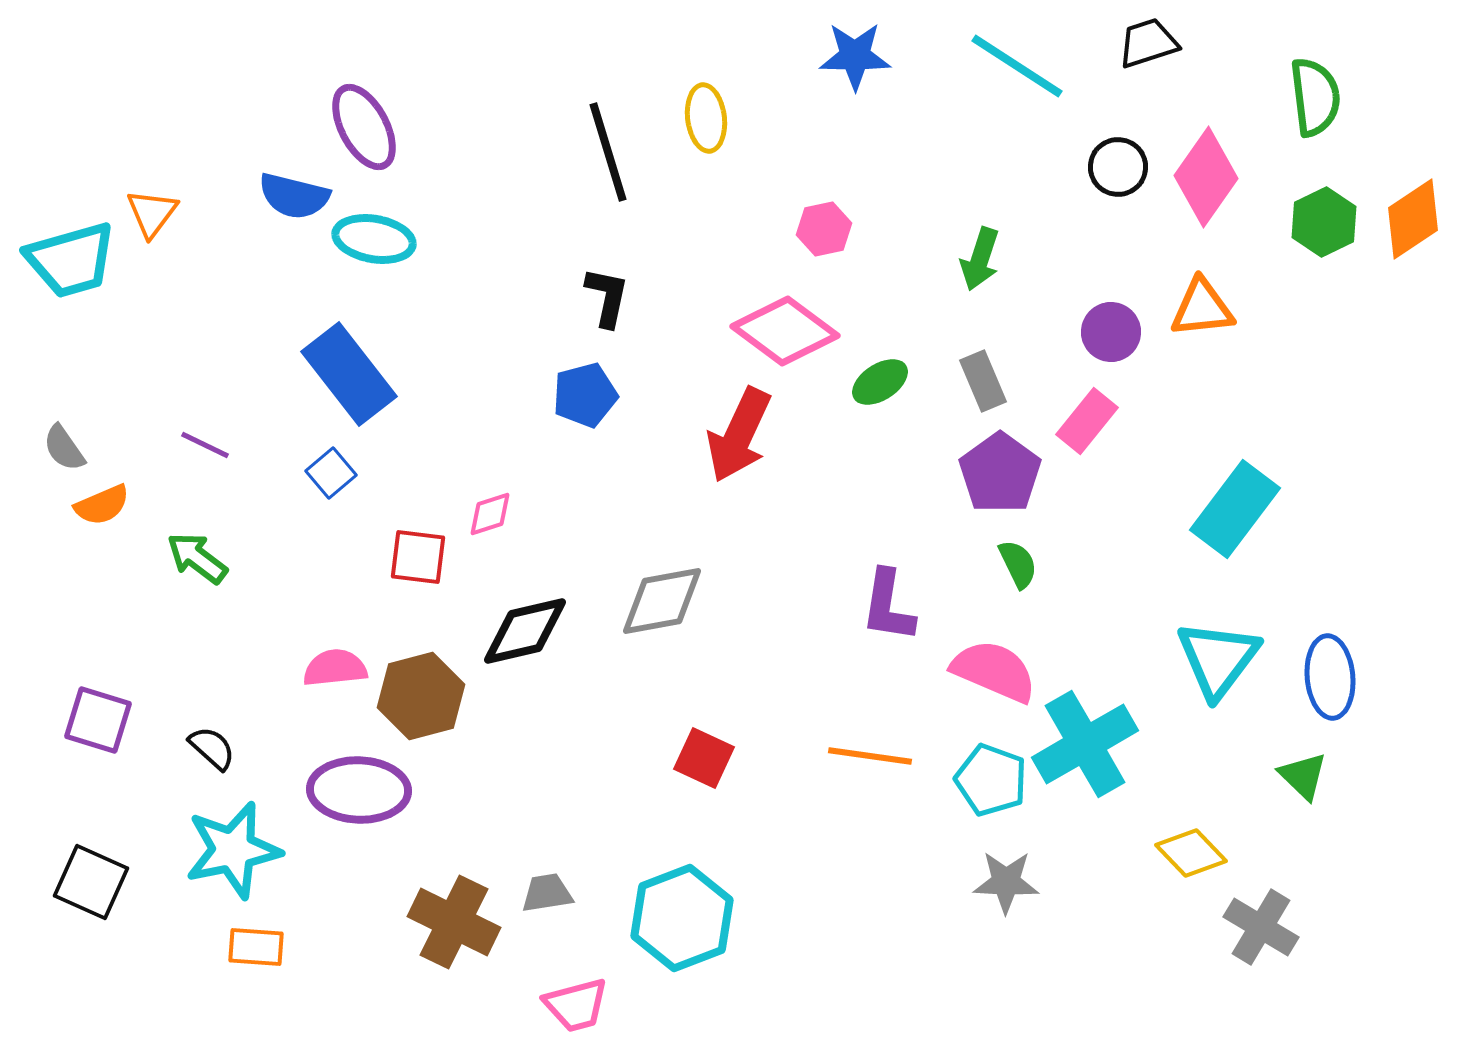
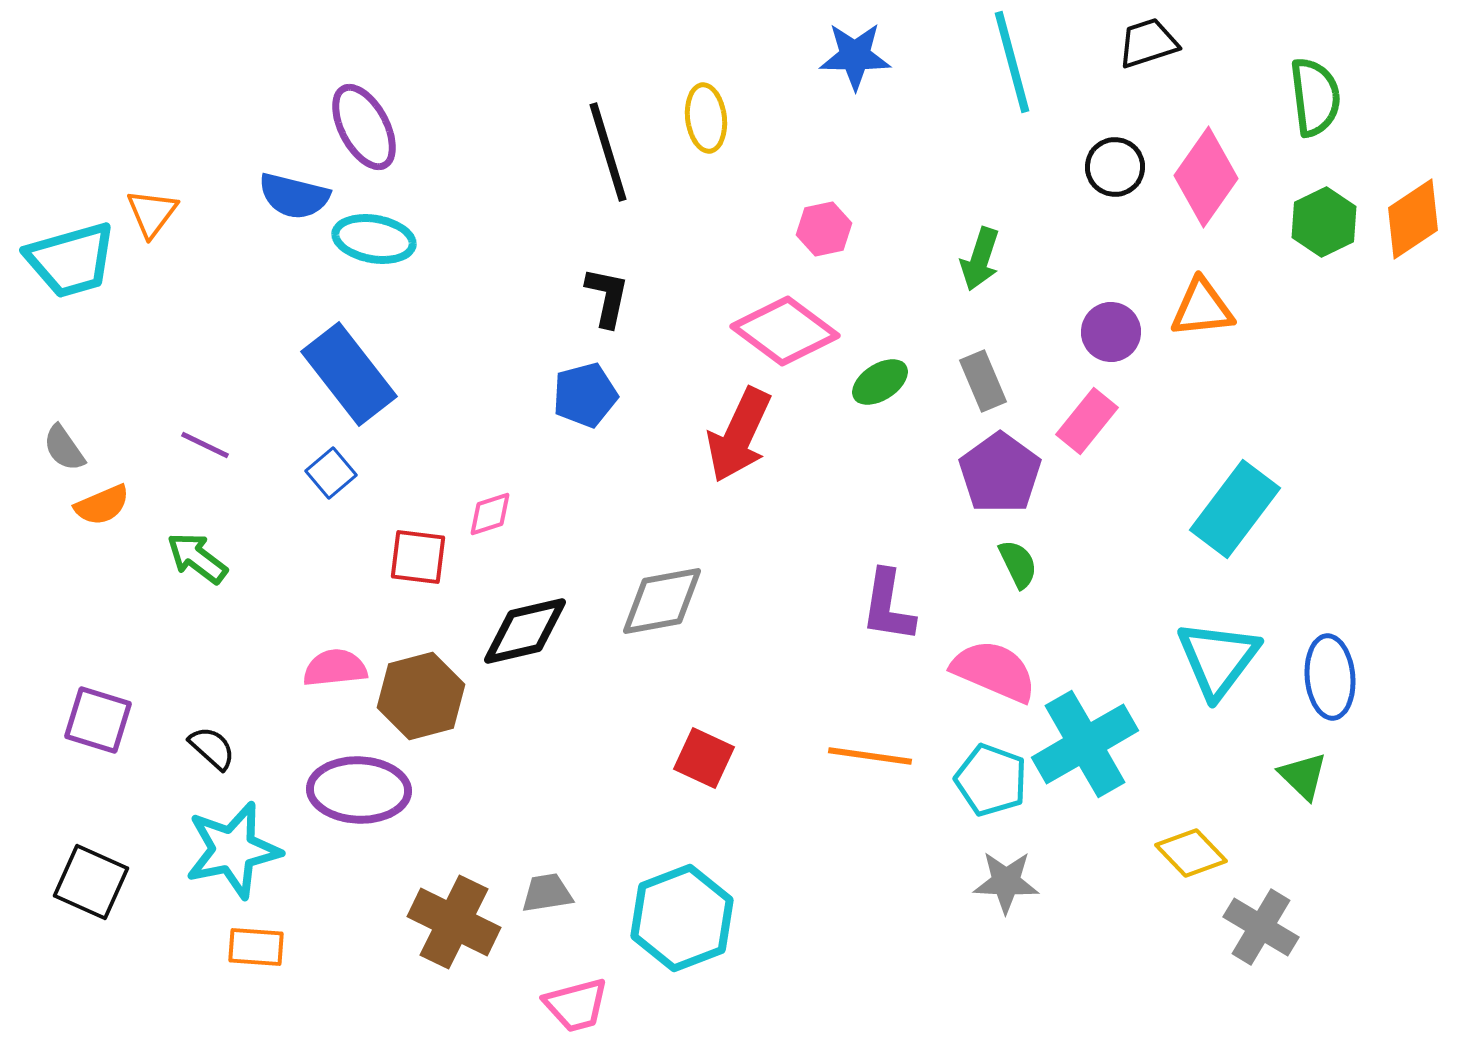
cyan line at (1017, 66): moved 5 px left, 4 px up; rotated 42 degrees clockwise
black circle at (1118, 167): moved 3 px left
